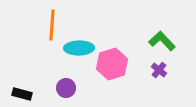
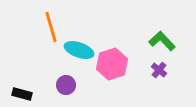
orange line: moved 1 px left, 2 px down; rotated 20 degrees counterclockwise
cyan ellipse: moved 2 px down; rotated 20 degrees clockwise
purple circle: moved 3 px up
